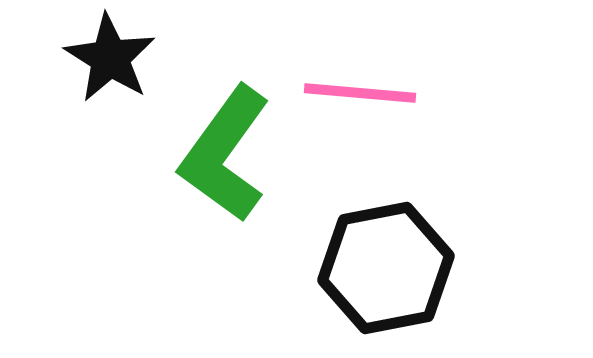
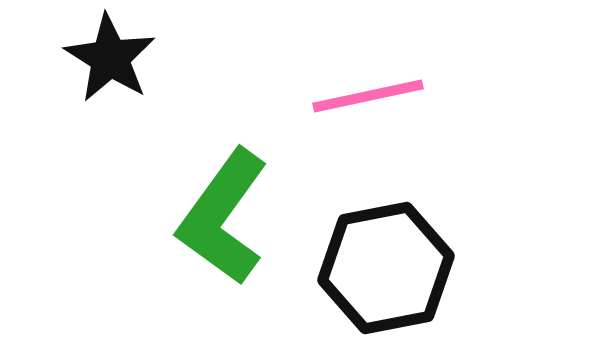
pink line: moved 8 px right, 3 px down; rotated 17 degrees counterclockwise
green L-shape: moved 2 px left, 63 px down
